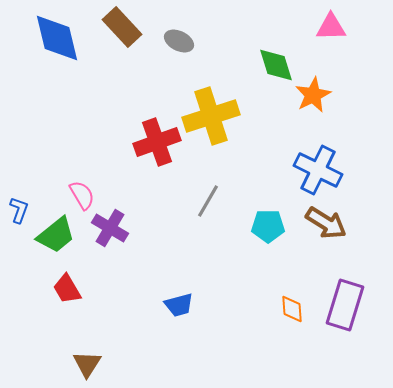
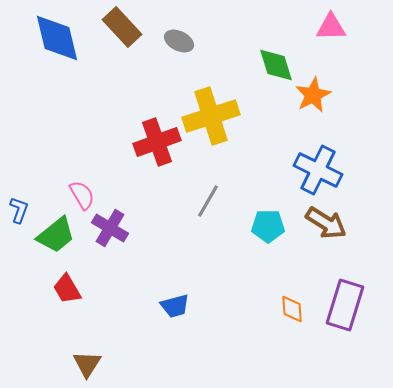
blue trapezoid: moved 4 px left, 1 px down
